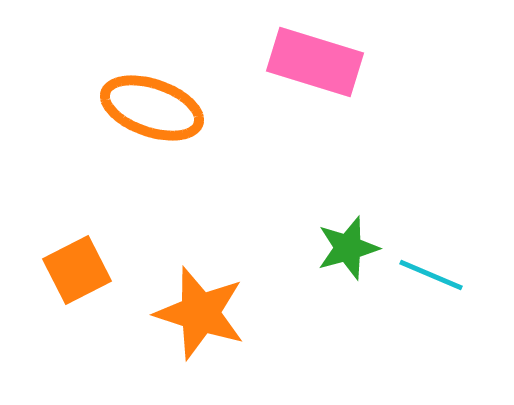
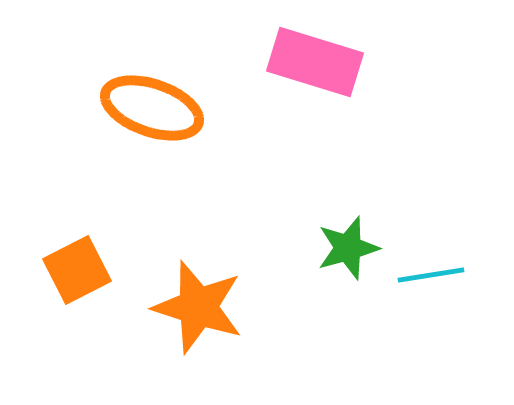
cyan line: rotated 32 degrees counterclockwise
orange star: moved 2 px left, 6 px up
